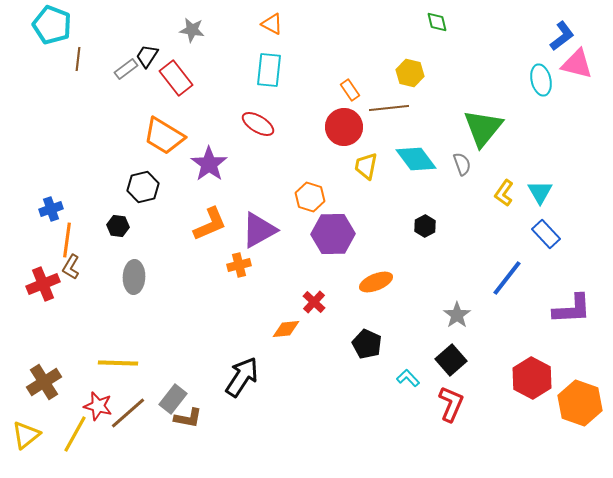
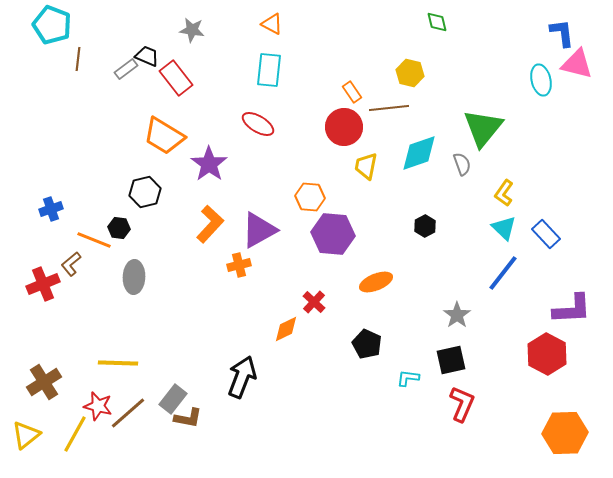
blue L-shape at (562, 36): moved 3 px up; rotated 60 degrees counterclockwise
black trapezoid at (147, 56): rotated 80 degrees clockwise
orange rectangle at (350, 90): moved 2 px right, 2 px down
cyan diamond at (416, 159): moved 3 px right, 6 px up; rotated 72 degrees counterclockwise
black hexagon at (143, 187): moved 2 px right, 5 px down
cyan triangle at (540, 192): moved 36 px left, 36 px down; rotated 16 degrees counterclockwise
orange hexagon at (310, 197): rotated 12 degrees counterclockwise
orange L-shape at (210, 224): rotated 24 degrees counterclockwise
black hexagon at (118, 226): moved 1 px right, 2 px down
purple hexagon at (333, 234): rotated 6 degrees clockwise
orange line at (67, 240): moved 27 px right; rotated 76 degrees counterclockwise
brown L-shape at (71, 267): moved 3 px up; rotated 20 degrees clockwise
blue line at (507, 278): moved 4 px left, 5 px up
orange diamond at (286, 329): rotated 20 degrees counterclockwise
black square at (451, 360): rotated 28 degrees clockwise
black arrow at (242, 377): rotated 12 degrees counterclockwise
cyan L-shape at (408, 378): rotated 40 degrees counterclockwise
red hexagon at (532, 378): moved 15 px right, 24 px up
orange hexagon at (580, 403): moved 15 px left, 30 px down; rotated 21 degrees counterclockwise
red L-shape at (451, 404): moved 11 px right
